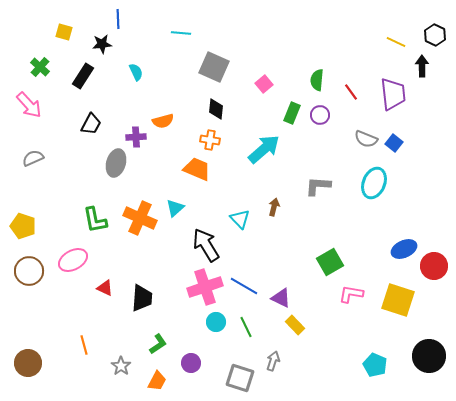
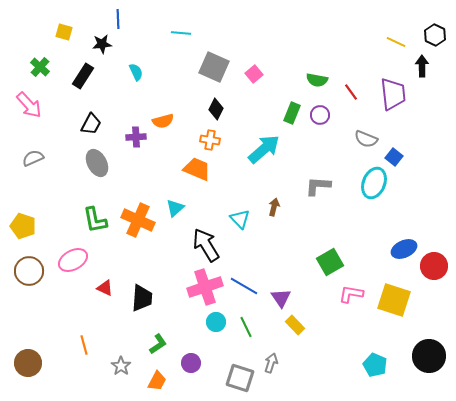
green semicircle at (317, 80): rotated 85 degrees counterclockwise
pink square at (264, 84): moved 10 px left, 10 px up
black diamond at (216, 109): rotated 20 degrees clockwise
blue square at (394, 143): moved 14 px down
gray ellipse at (116, 163): moved 19 px left; rotated 44 degrees counterclockwise
orange cross at (140, 218): moved 2 px left, 2 px down
purple triangle at (281, 298): rotated 30 degrees clockwise
yellow square at (398, 300): moved 4 px left
gray arrow at (273, 361): moved 2 px left, 2 px down
